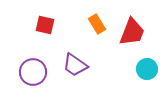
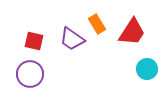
red square: moved 11 px left, 16 px down
red trapezoid: rotated 12 degrees clockwise
purple trapezoid: moved 3 px left, 26 px up
purple circle: moved 3 px left, 2 px down
